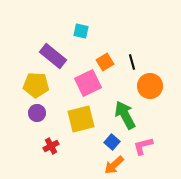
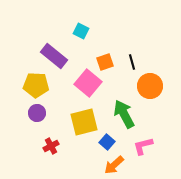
cyan square: rotated 14 degrees clockwise
purple rectangle: moved 1 px right
orange square: rotated 12 degrees clockwise
pink square: rotated 24 degrees counterclockwise
green arrow: moved 1 px left, 1 px up
yellow square: moved 3 px right, 3 px down
blue square: moved 5 px left
